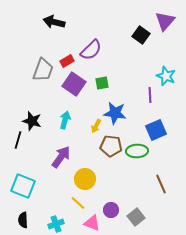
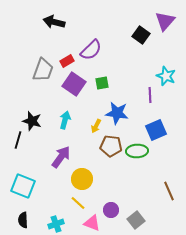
blue star: moved 2 px right
yellow circle: moved 3 px left
brown line: moved 8 px right, 7 px down
gray square: moved 3 px down
